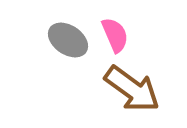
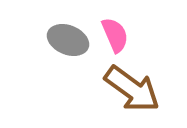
gray ellipse: rotated 12 degrees counterclockwise
